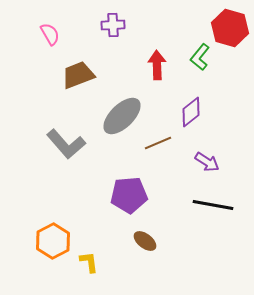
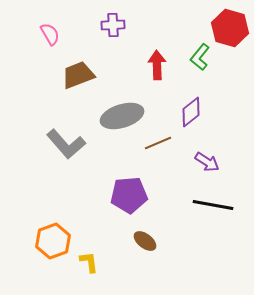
gray ellipse: rotated 27 degrees clockwise
orange hexagon: rotated 8 degrees clockwise
